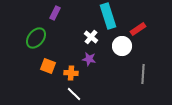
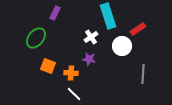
white cross: rotated 16 degrees clockwise
